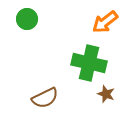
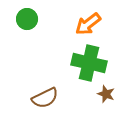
orange arrow: moved 17 px left, 2 px down
